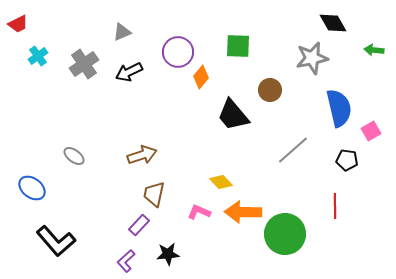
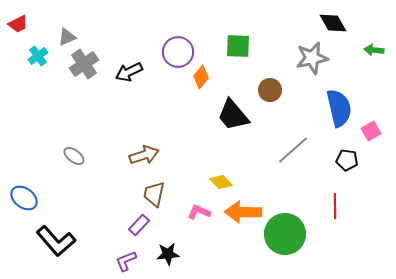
gray triangle: moved 55 px left, 5 px down
brown arrow: moved 2 px right
blue ellipse: moved 8 px left, 10 px down
purple L-shape: rotated 20 degrees clockwise
